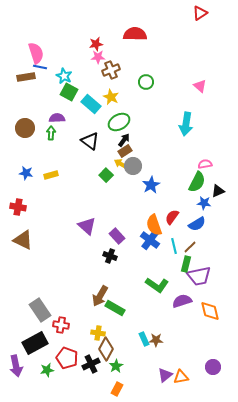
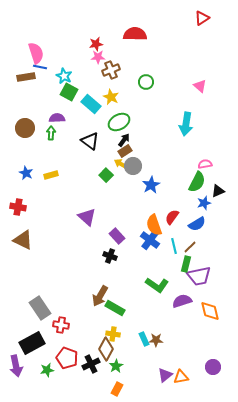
red triangle at (200, 13): moved 2 px right, 5 px down
blue star at (26, 173): rotated 16 degrees clockwise
blue star at (204, 203): rotated 24 degrees counterclockwise
purple triangle at (87, 226): moved 9 px up
gray rectangle at (40, 310): moved 2 px up
yellow cross at (98, 333): moved 15 px right, 1 px down
black rectangle at (35, 343): moved 3 px left
